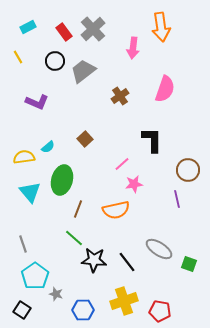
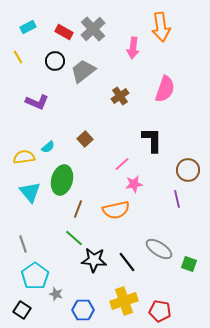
red rectangle: rotated 24 degrees counterclockwise
